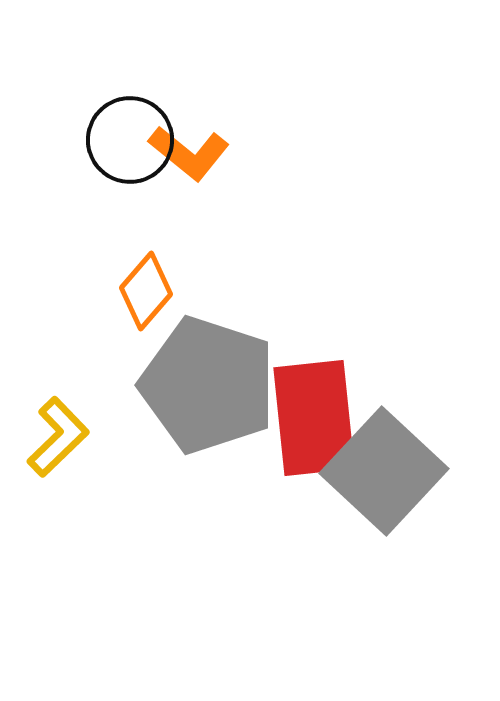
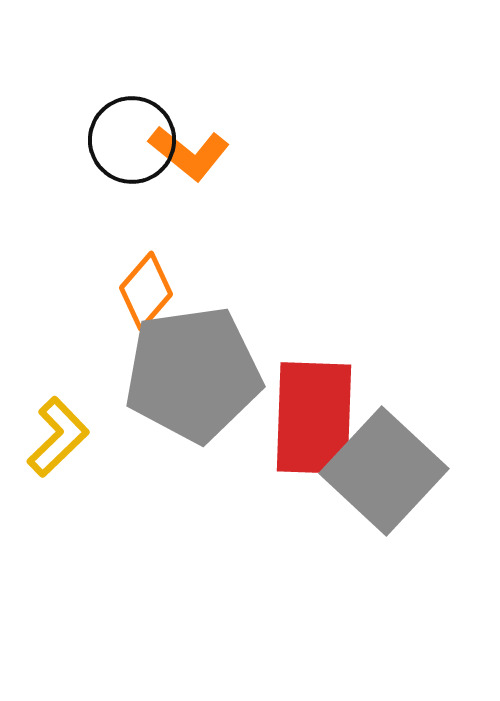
black circle: moved 2 px right
gray pentagon: moved 15 px left, 11 px up; rotated 26 degrees counterclockwise
red rectangle: rotated 8 degrees clockwise
